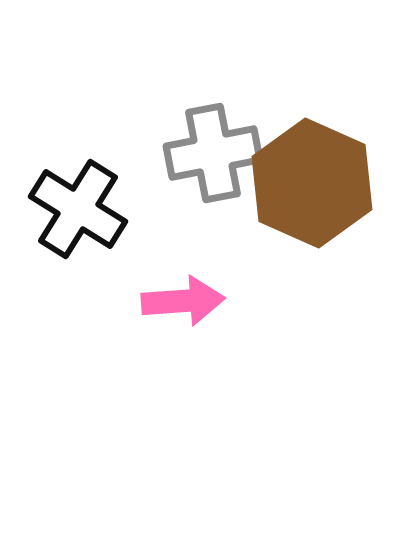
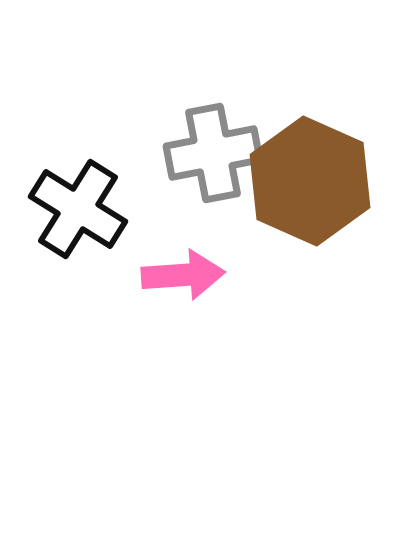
brown hexagon: moved 2 px left, 2 px up
pink arrow: moved 26 px up
